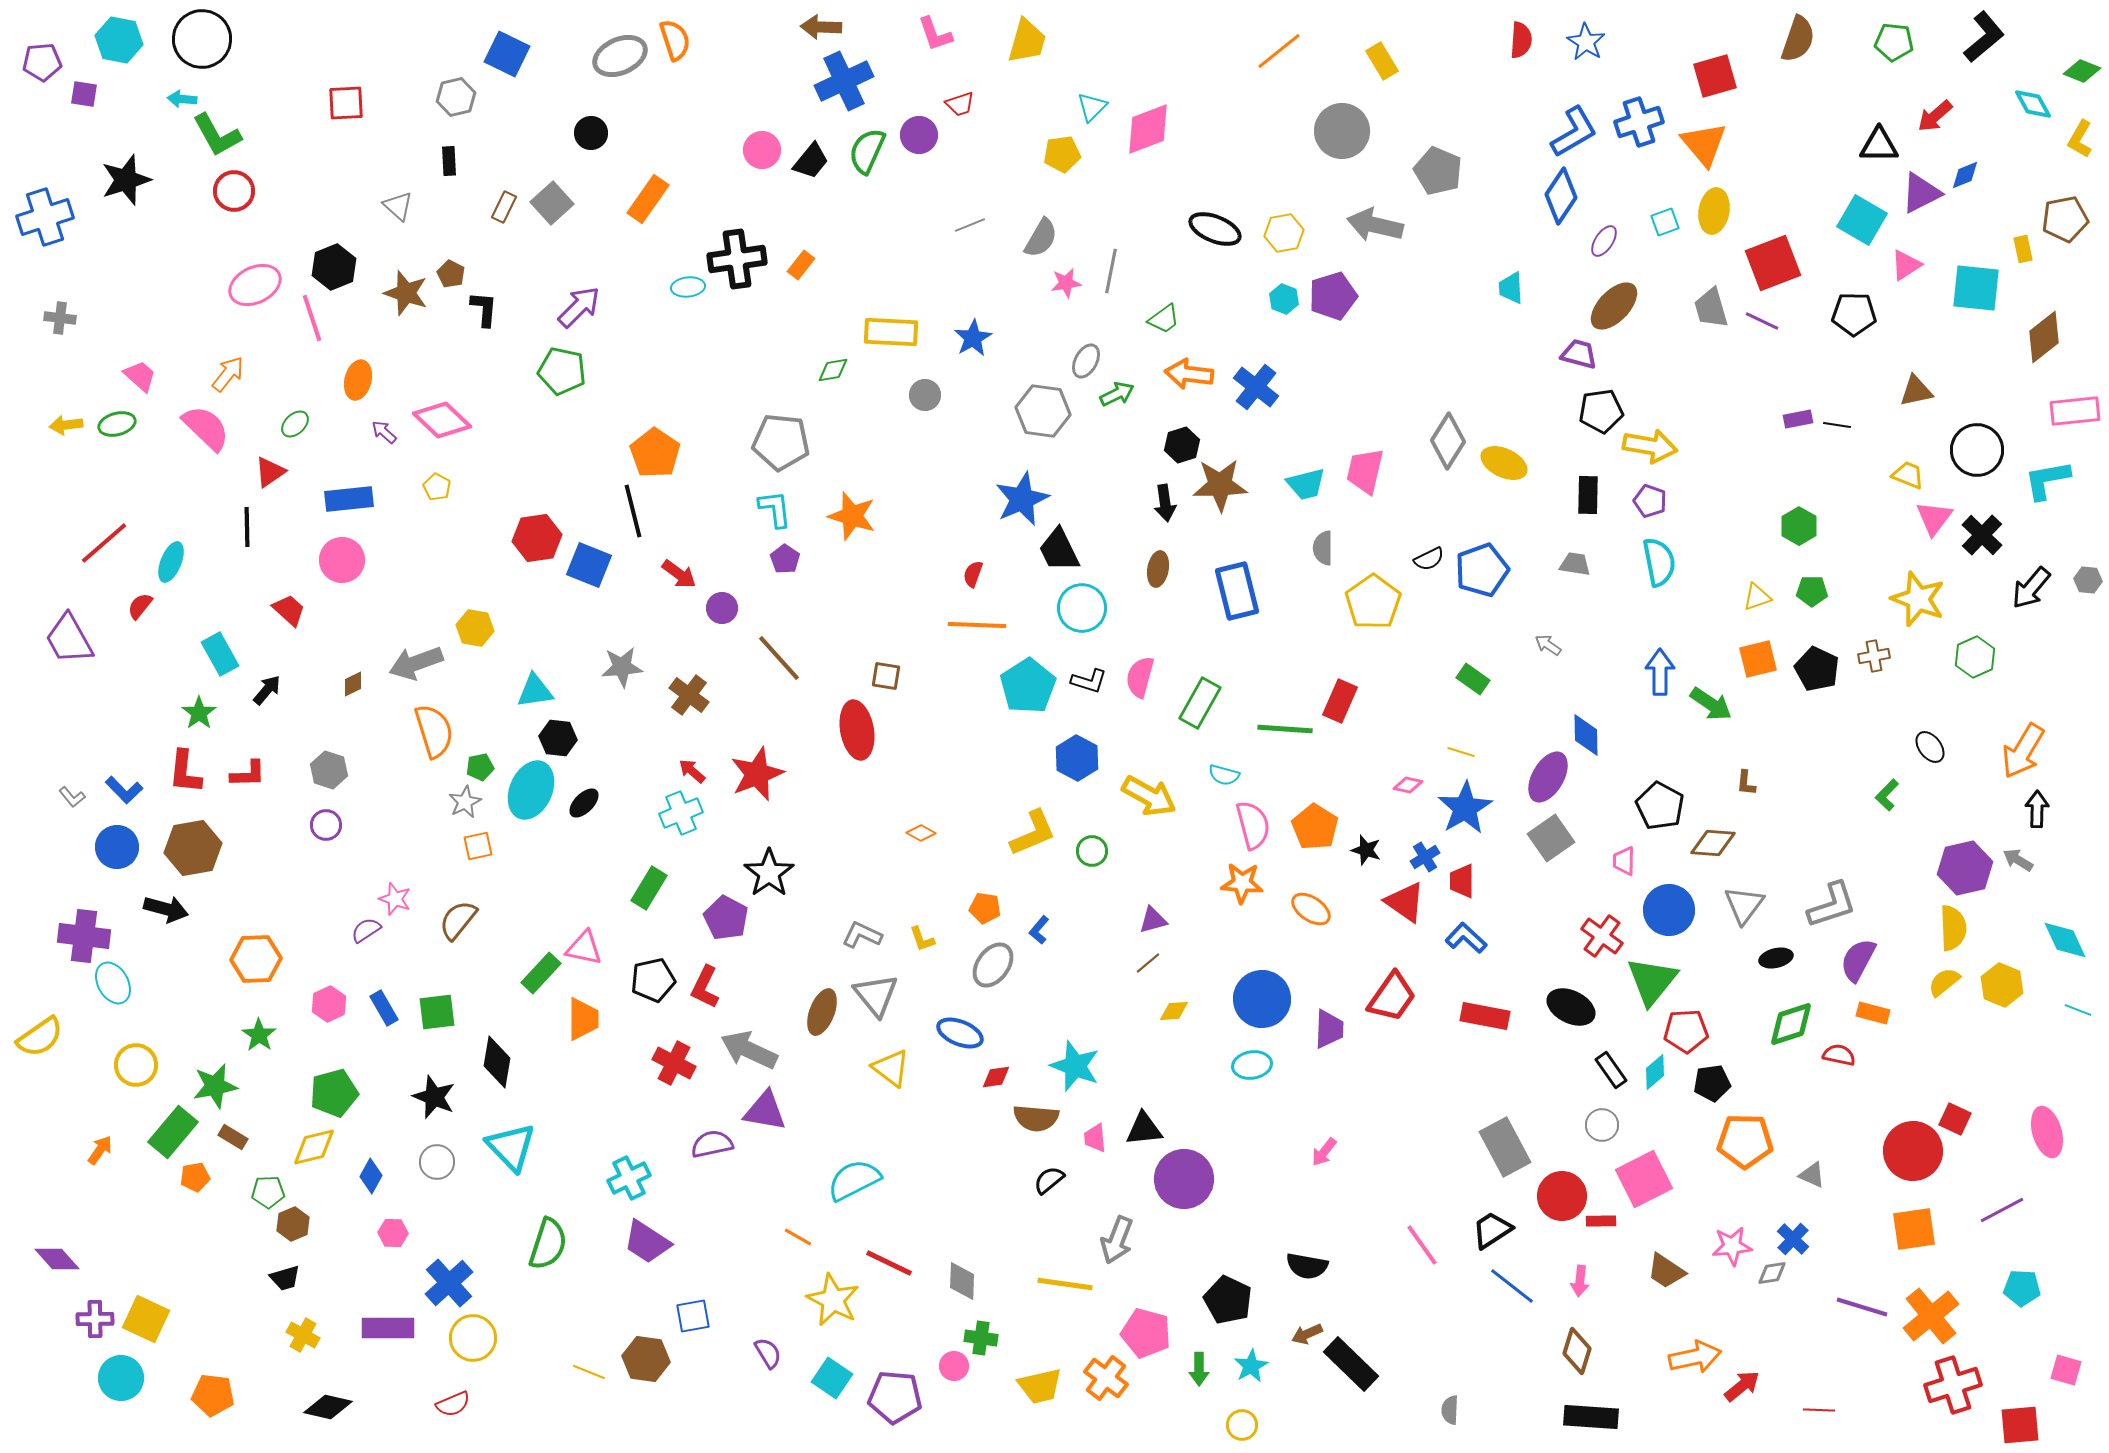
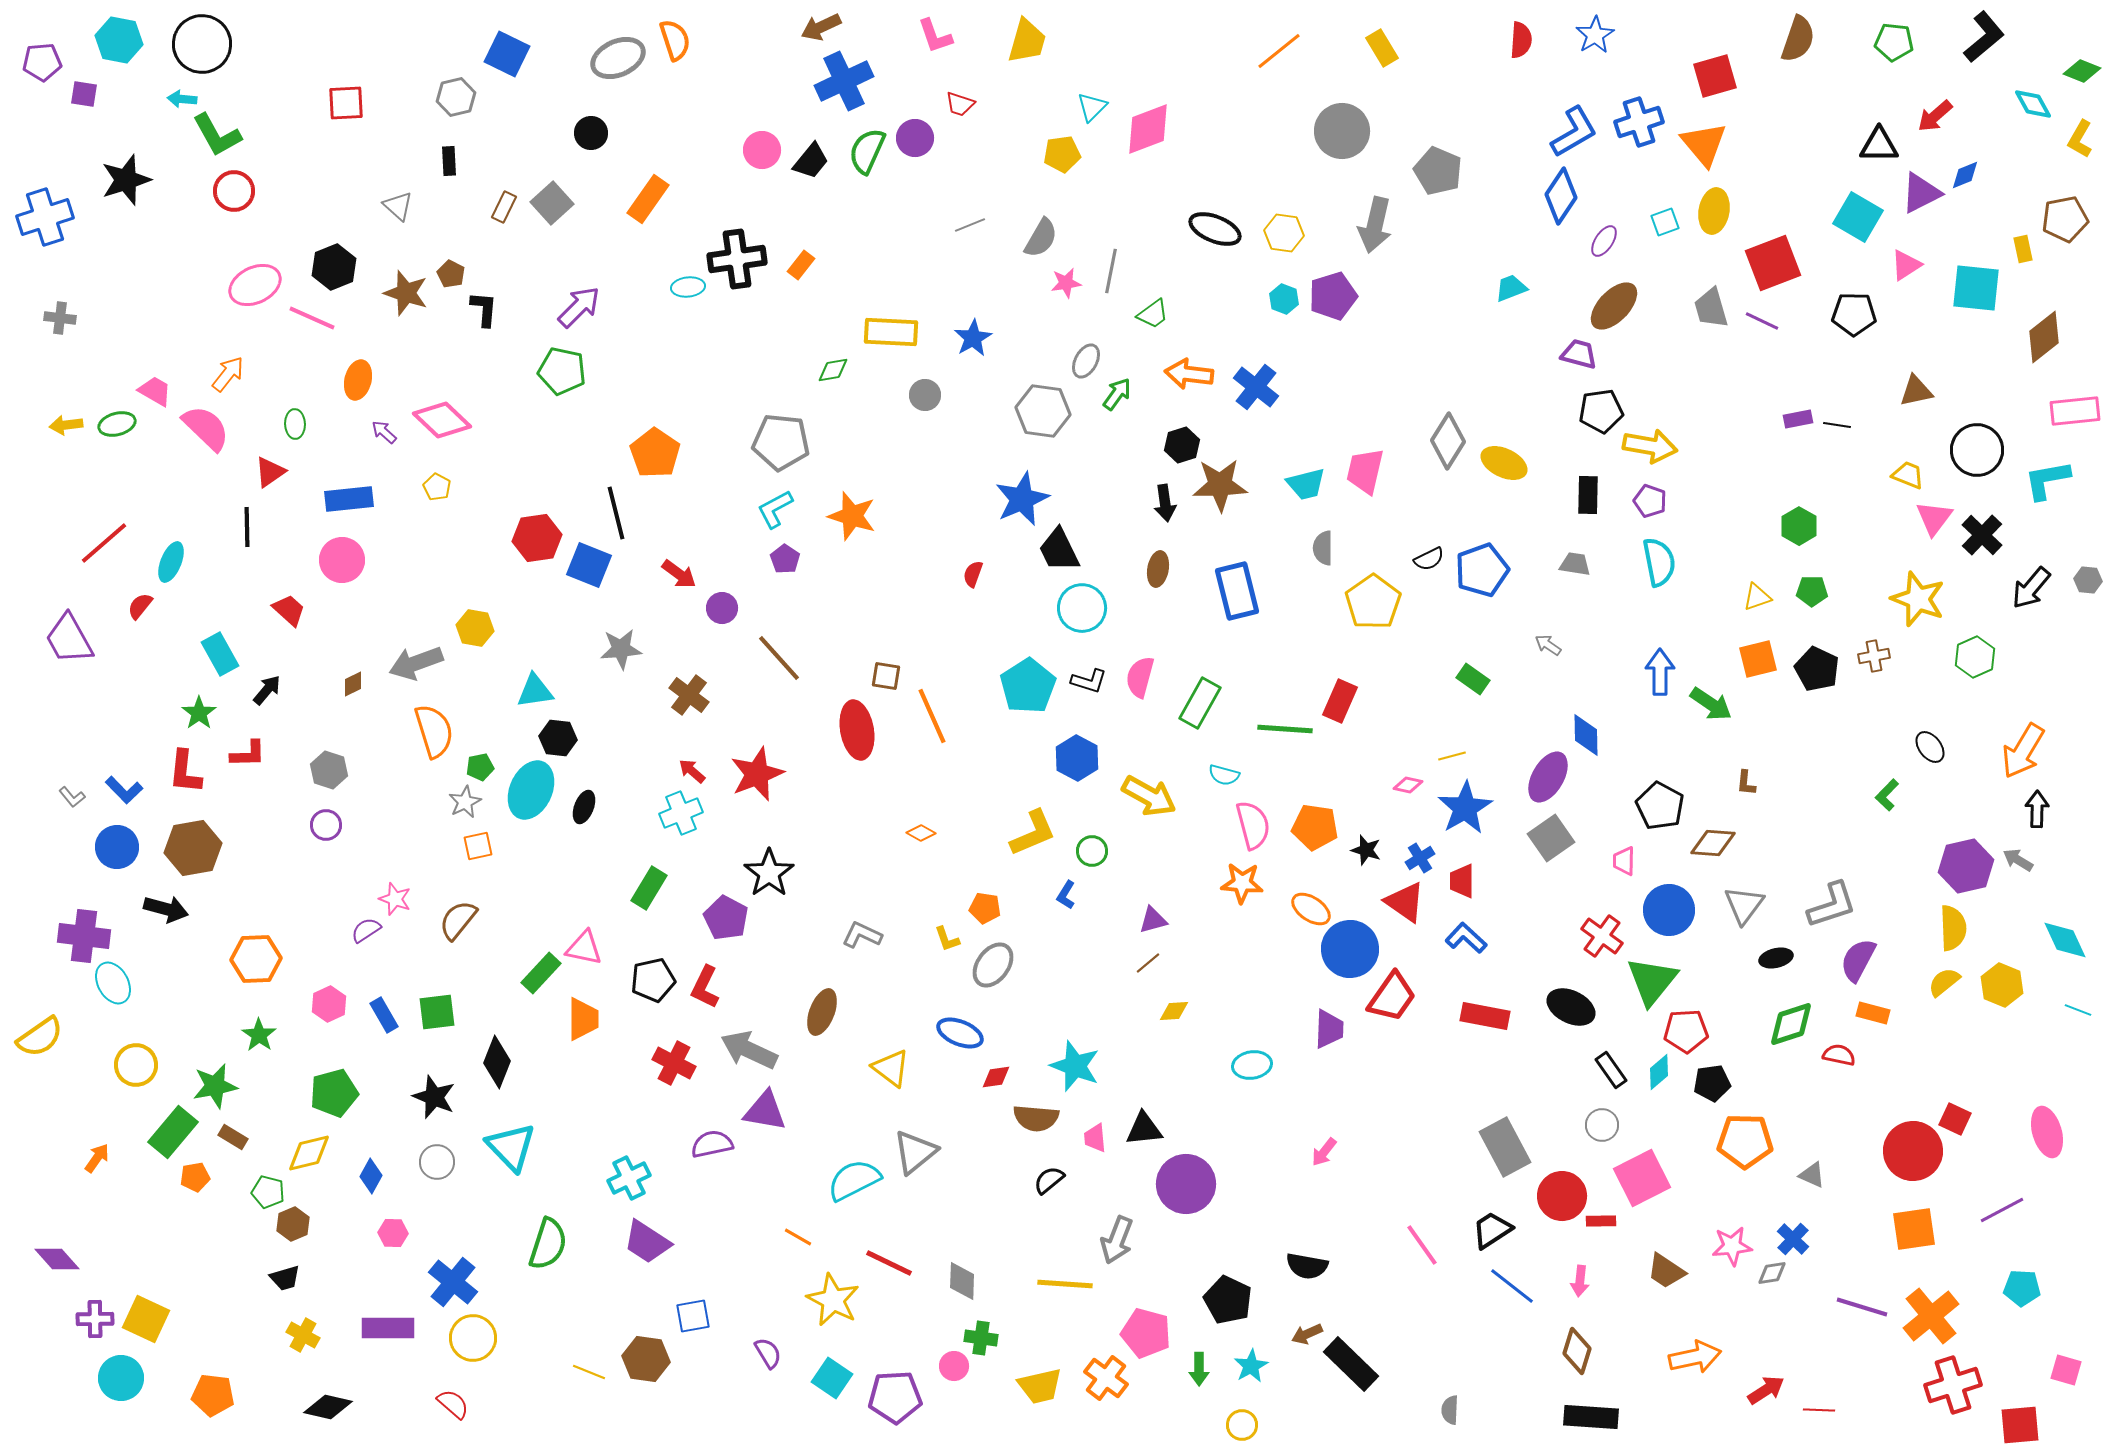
brown arrow at (821, 27): rotated 27 degrees counterclockwise
pink L-shape at (935, 34): moved 2 px down
black circle at (202, 39): moved 5 px down
blue star at (1586, 42): moved 9 px right, 7 px up; rotated 9 degrees clockwise
gray ellipse at (620, 56): moved 2 px left, 2 px down
yellow rectangle at (1382, 61): moved 13 px up
red trapezoid at (960, 104): rotated 36 degrees clockwise
purple circle at (919, 135): moved 4 px left, 3 px down
cyan square at (1862, 220): moved 4 px left, 3 px up
gray arrow at (1375, 225): rotated 90 degrees counterclockwise
yellow hexagon at (1284, 233): rotated 18 degrees clockwise
cyan trapezoid at (1511, 288): rotated 72 degrees clockwise
pink line at (312, 318): rotated 48 degrees counterclockwise
green trapezoid at (1164, 319): moved 11 px left, 5 px up
pink trapezoid at (140, 376): moved 15 px right, 15 px down; rotated 12 degrees counterclockwise
green arrow at (1117, 394): rotated 28 degrees counterclockwise
green ellipse at (295, 424): rotated 48 degrees counterclockwise
cyan L-shape at (775, 509): rotated 111 degrees counterclockwise
black line at (633, 511): moved 17 px left, 2 px down
orange line at (977, 625): moved 45 px left, 91 px down; rotated 64 degrees clockwise
gray star at (622, 667): moved 1 px left, 18 px up
yellow line at (1461, 752): moved 9 px left, 4 px down; rotated 32 degrees counterclockwise
red L-shape at (248, 774): moved 20 px up
black ellipse at (584, 803): moved 4 px down; rotated 24 degrees counterclockwise
orange pentagon at (1315, 827): rotated 24 degrees counterclockwise
blue cross at (1425, 857): moved 5 px left, 1 px down
purple hexagon at (1965, 868): moved 1 px right, 2 px up
blue L-shape at (1039, 930): moved 27 px right, 35 px up; rotated 8 degrees counterclockwise
yellow L-shape at (922, 939): moved 25 px right
gray triangle at (876, 995): moved 39 px right, 157 px down; rotated 30 degrees clockwise
blue circle at (1262, 999): moved 88 px right, 50 px up
blue rectangle at (384, 1008): moved 7 px down
black diamond at (497, 1062): rotated 12 degrees clockwise
cyan diamond at (1655, 1072): moved 4 px right
yellow diamond at (314, 1147): moved 5 px left, 6 px down
orange arrow at (100, 1150): moved 3 px left, 8 px down
purple circle at (1184, 1179): moved 2 px right, 5 px down
pink square at (1644, 1179): moved 2 px left, 1 px up
green pentagon at (268, 1192): rotated 16 degrees clockwise
blue cross at (449, 1283): moved 4 px right, 1 px up; rotated 9 degrees counterclockwise
yellow line at (1065, 1284): rotated 4 degrees counterclockwise
red arrow at (1742, 1386): moved 24 px right, 4 px down; rotated 6 degrees clockwise
purple pentagon at (895, 1397): rotated 8 degrees counterclockwise
red semicircle at (453, 1404): rotated 116 degrees counterclockwise
